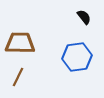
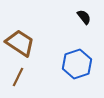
brown trapezoid: rotated 32 degrees clockwise
blue hexagon: moved 7 px down; rotated 12 degrees counterclockwise
